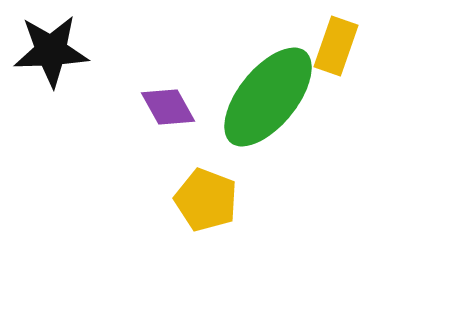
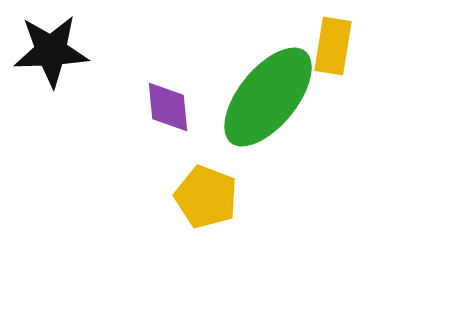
yellow rectangle: moved 3 px left; rotated 10 degrees counterclockwise
purple diamond: rotated 24 degrees clockwise
yellow pentagon: moved 3 px up
